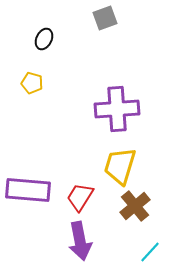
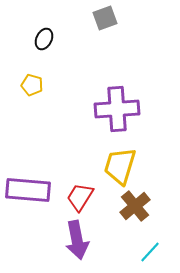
yellow pentagon: moved 2 px down
purple arrow: moved 3 px left, 1 px up
